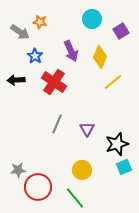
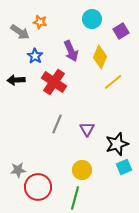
green line: rotated 55 degrees clockwise
